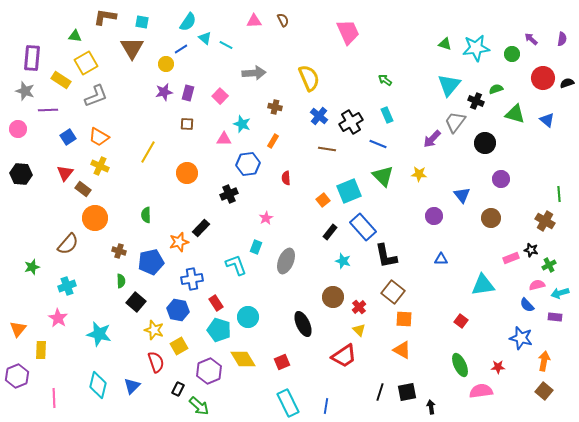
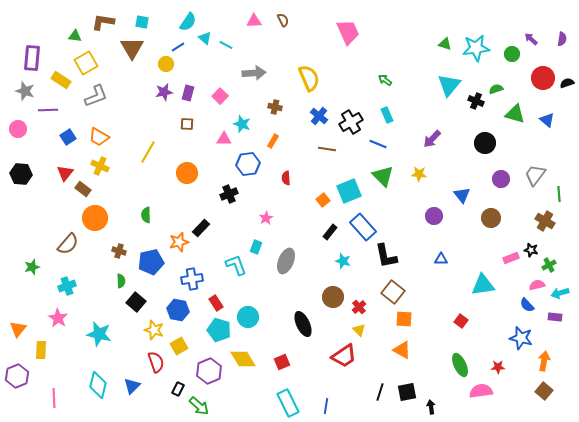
brown L-shape at (105, 17): moved 2 px left, 5 px down
blue line at (181, 49): moved 3 px left, 2 px up
gray trapezoid at (455, 122): moved 80 px right, 53 px down
